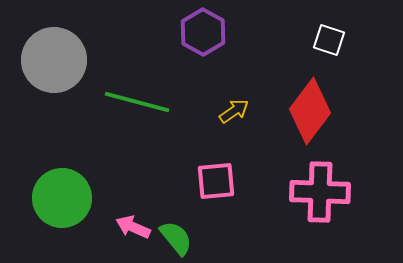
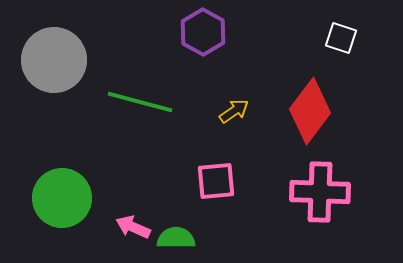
white square: moved 12 px right, 2 px up
green line: moved 3 px right
green semicircle: rotated 51 degrees counterclockwise
